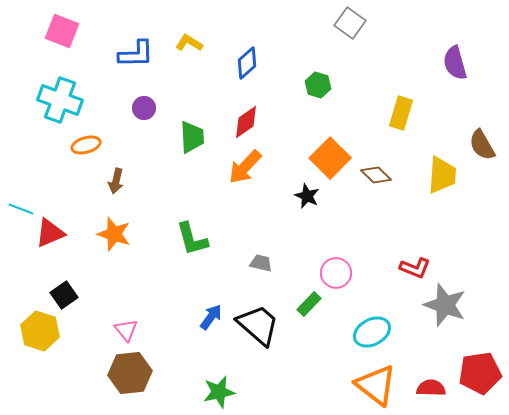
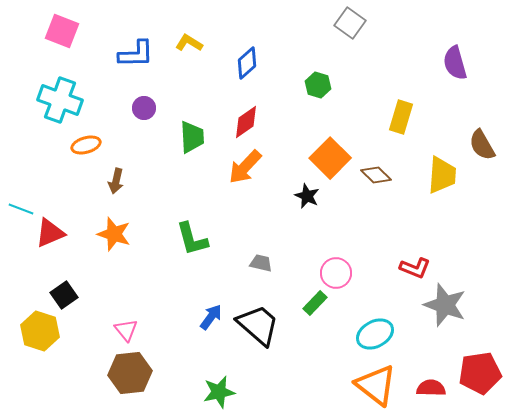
yellow rectangle: moved 4 px down
green rectangle: moved 6 px right, 1 px up
cyan ellipse: moved 3 px right, 2 px down
